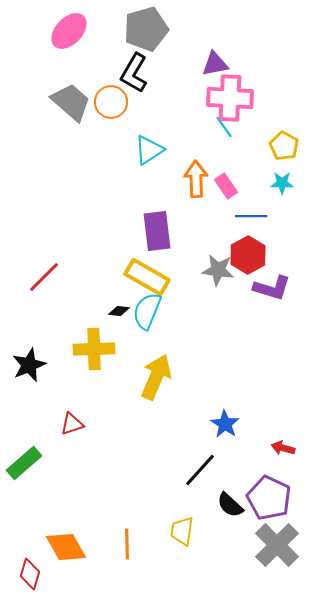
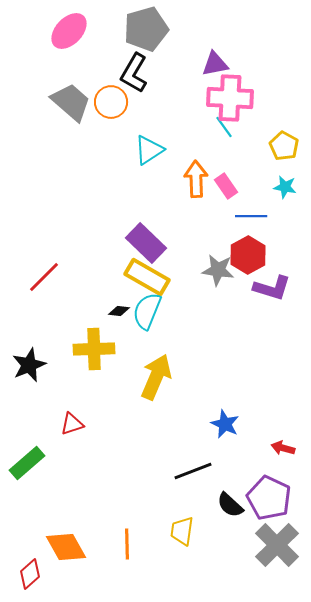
cyan star: moved 3 px right, 4 px down; rotated 10 degrees clockwise
purple rectangle: moved 11 px left, 12 px down; rotated 39 degrees counterclockwise
blue star: rotated 8 degrees counterclockwise
green rectangle: moved 3 px right
black line: moved 7 px left, 1 px down; rotated 27 degrees clockwise
red diamond: rotated 32 degrees clockwise
